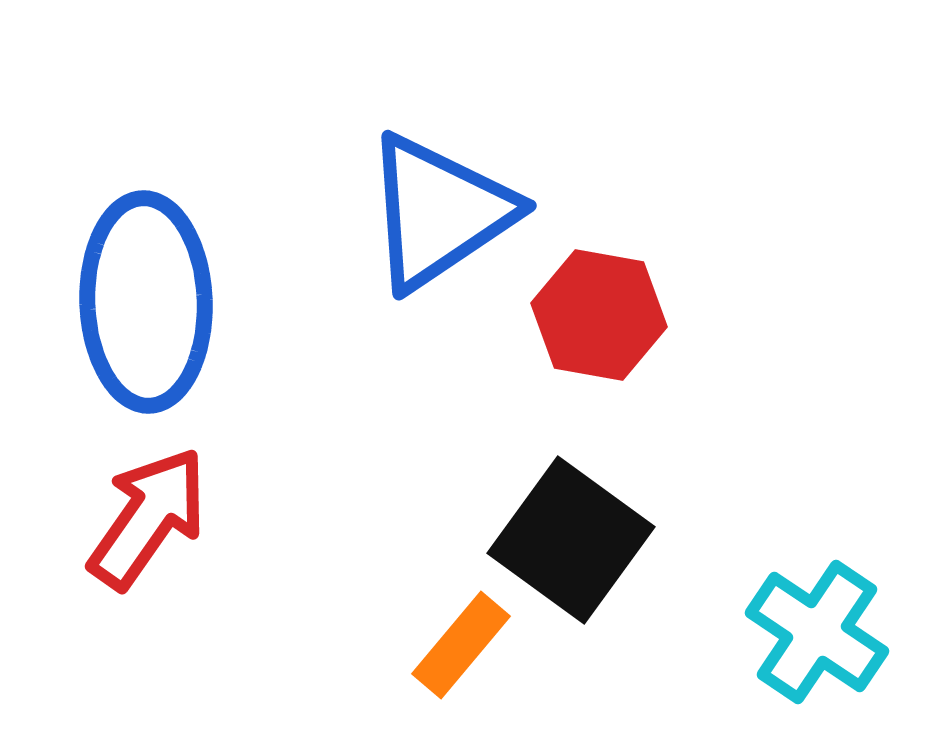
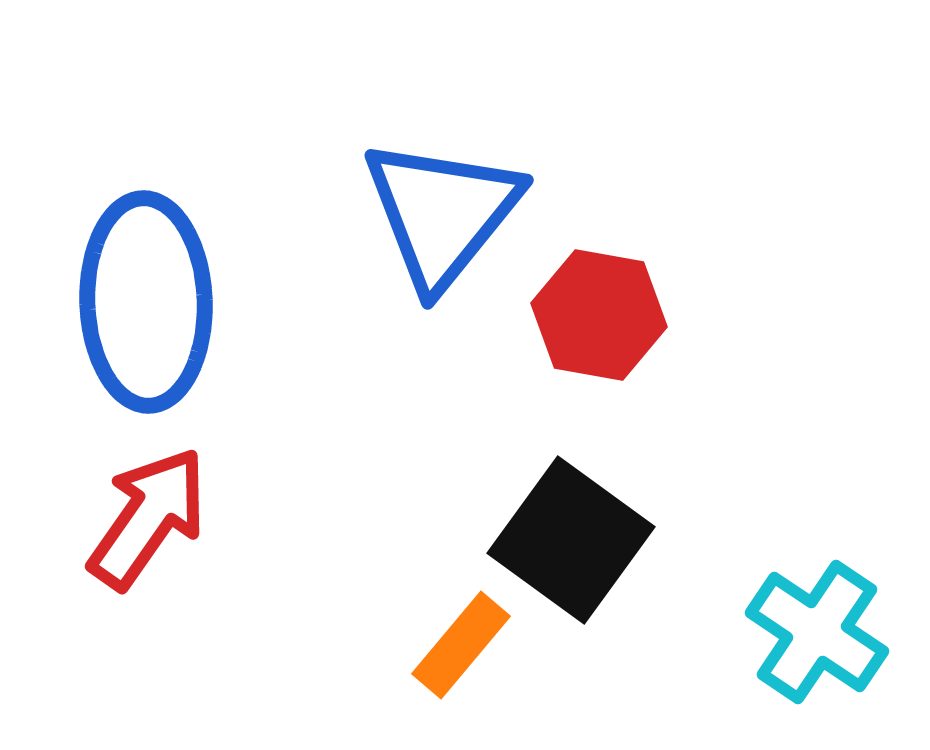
blue triangle: moved 3 px right, 1 px down; rotated 17 degrees counterclockwise
